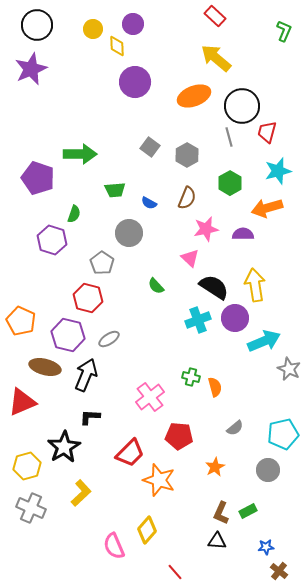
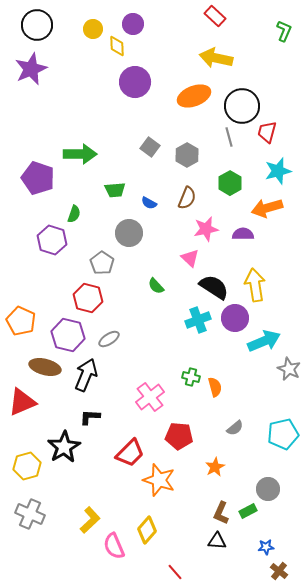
yellow arrow at (216, 58): rotated 28 degrees counterclockwise
gray circle at (268, 470): moved 19 px down
yellow L-shape at (81, 493): moved 9 px right, 27 px down
gray cross at (31, 508): moved 1 px left, 6 px down
